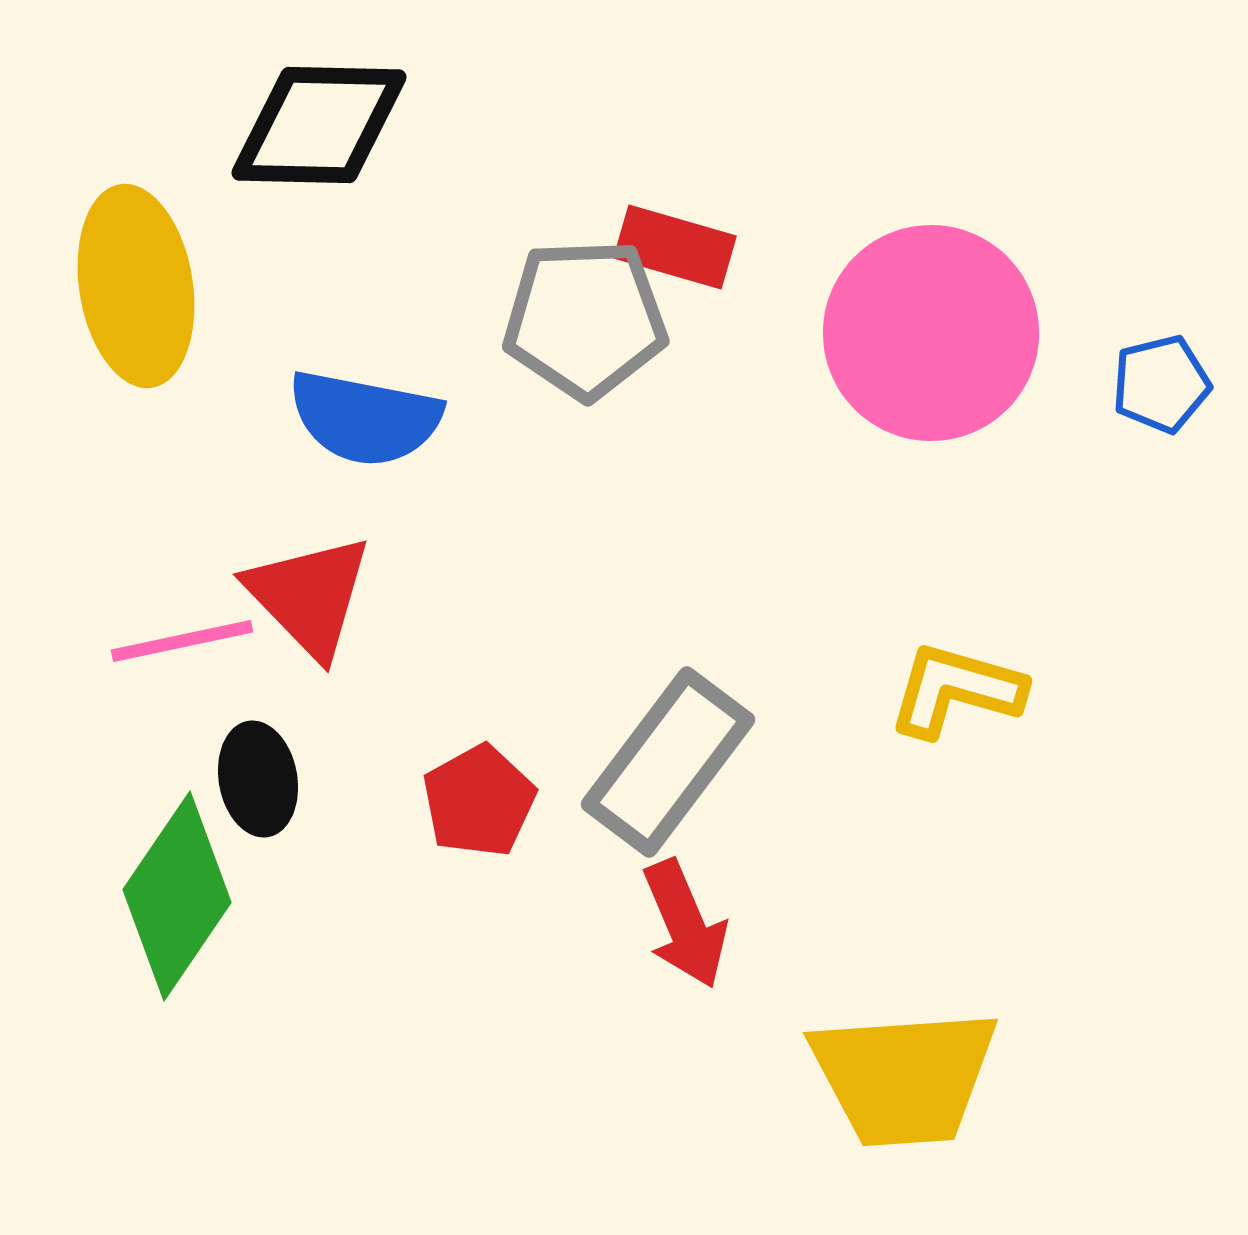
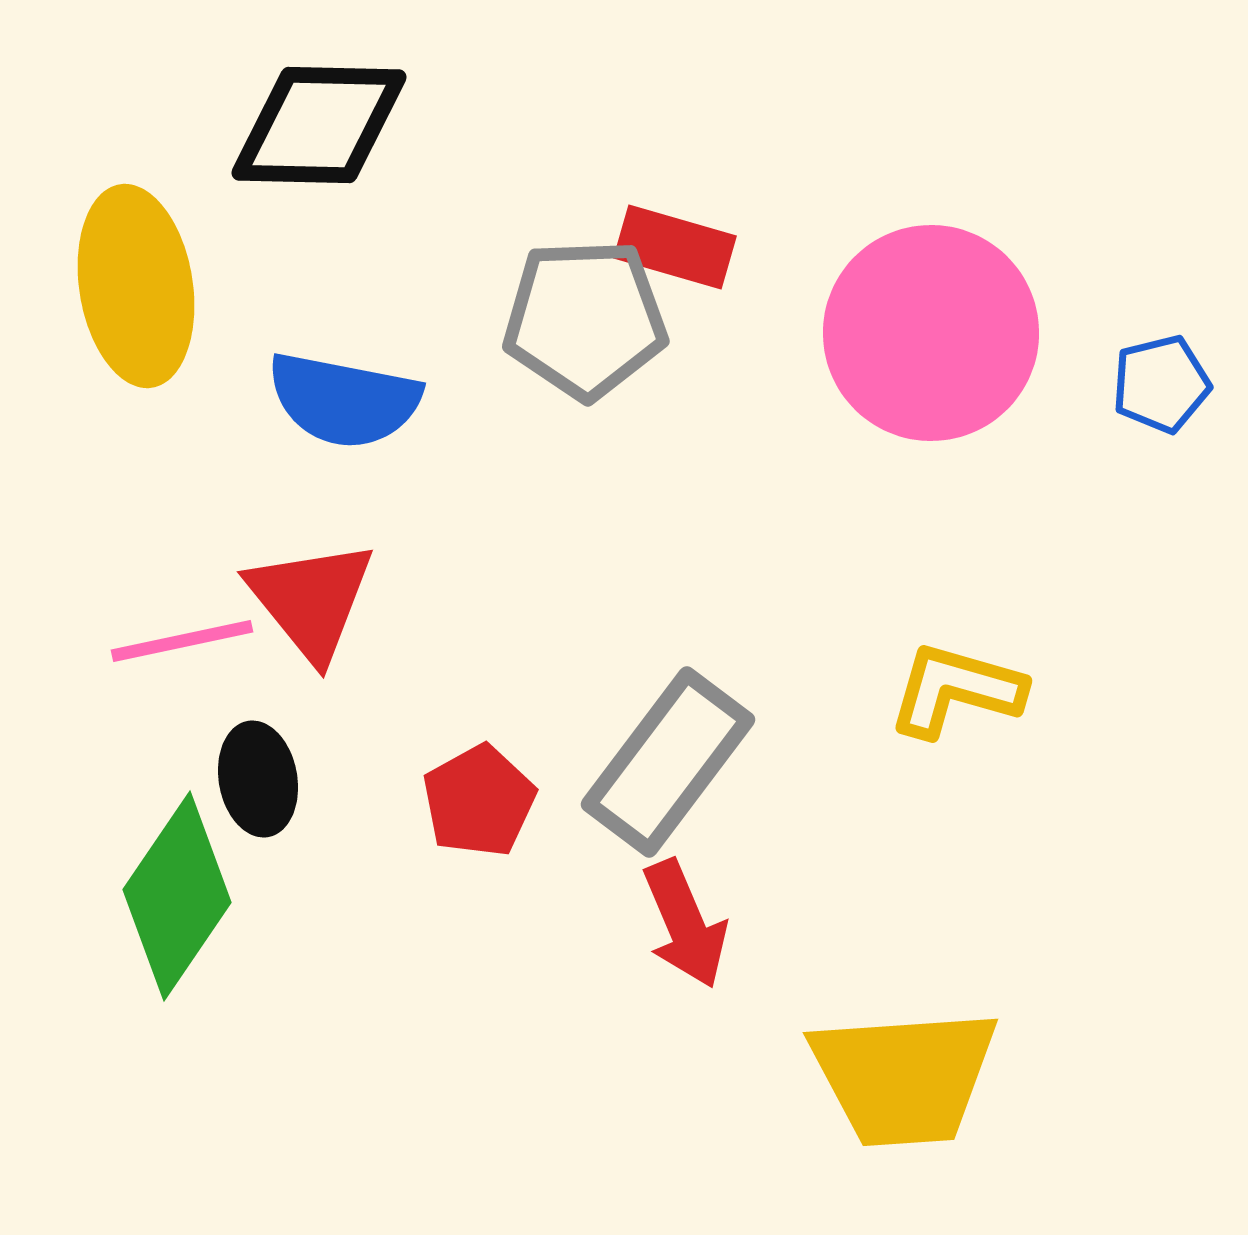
blue semicircle: moved 21 px left, 18 px up
red triangle: moved 2 px right, 4 px down; rotated 5 degrees clockwise
